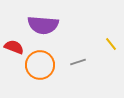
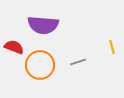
yellow line: moved 1 px right, 3 px down; rotated 24 degrees clockwise
